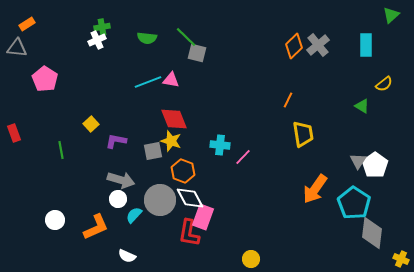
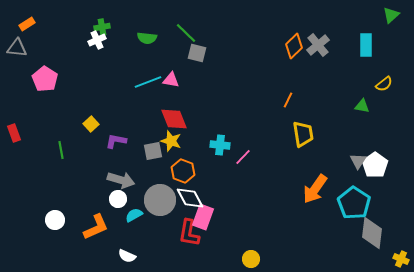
green line at (186, 37): moved 4 px up
green triangle at (362, 106): rotated 21 degrees counterclockwise
cyan semicircle at (134, 215): rotated 18 degrees clockwise
